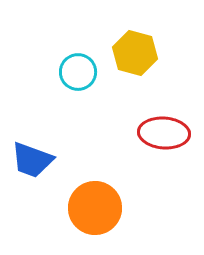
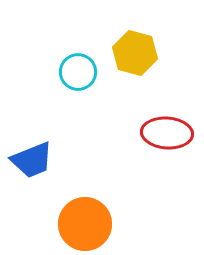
red ellipse: moved 3 px right
blue trapezoid: rotated 42 degrees counterclockwise
orange circle: moved 10 px left, 16 px down
